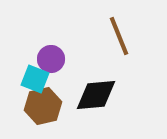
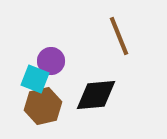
purple circle: moved 2 px down
